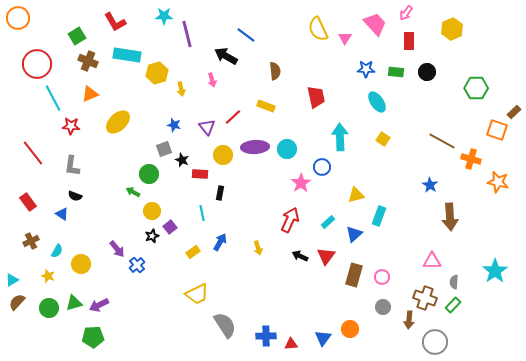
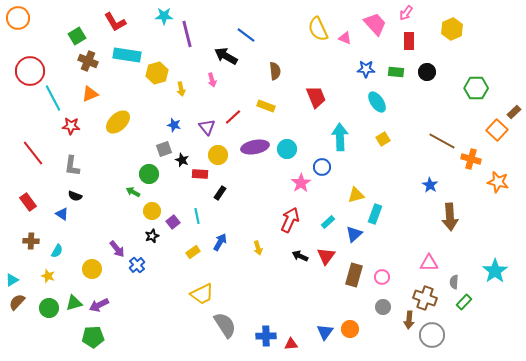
pink triangle at (345, 38): rotated 40 degrees counterclockwise
red circle at (37, 64): moved 7 px left, 7 px down
red trapezoid at (316, 97): rotated 10 degrees counterclockwise
orange square at (497, 130): rotated 25 degrees clockwise
yellow square at (383, 139): rotated 24 degrees clockwise
purple ellipse at (255, 147): rotated 8 degrees counterclockwise
yellow circle at (223, 155): moved 5 px left
black rectangle at (220, 193): rotated 24 degrees clockwise
cyan line at (202, 213): moved 5 px left, 3 px down
cyan rectangle at (379, 216): moved 4 px left, 2 px up
purple square at (170, 227): moved 3 px right, 5 px up
brown cross at (31, 241): rotated 28 degrees clockwise
pink triangle at (432, 261): moved 3 px left, 2 px down
yellow circle at (81, 264): moved 11 px right, 5 px down
yellow trapezoid at (197, 294): moved 5 px right
green rectangle at (453, 305): moved 11 px right, 3 px up
blue triangle at (323, 338): moved 2 px right, 6 px up
gray circle at (435, 342): moved 3 px left, 7 px up
